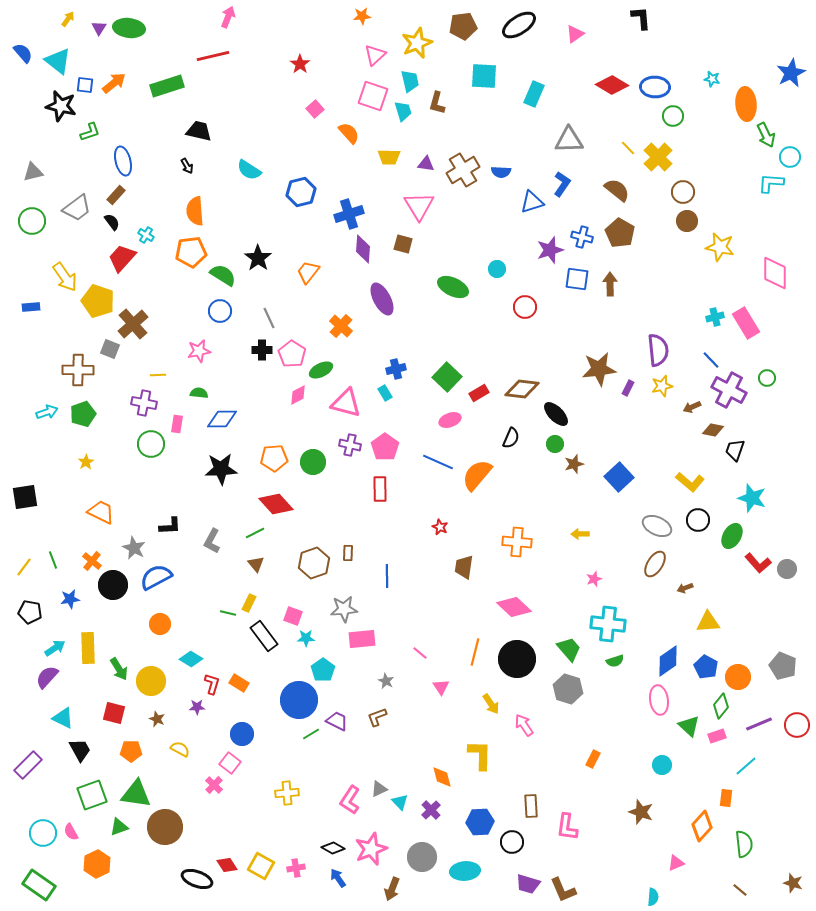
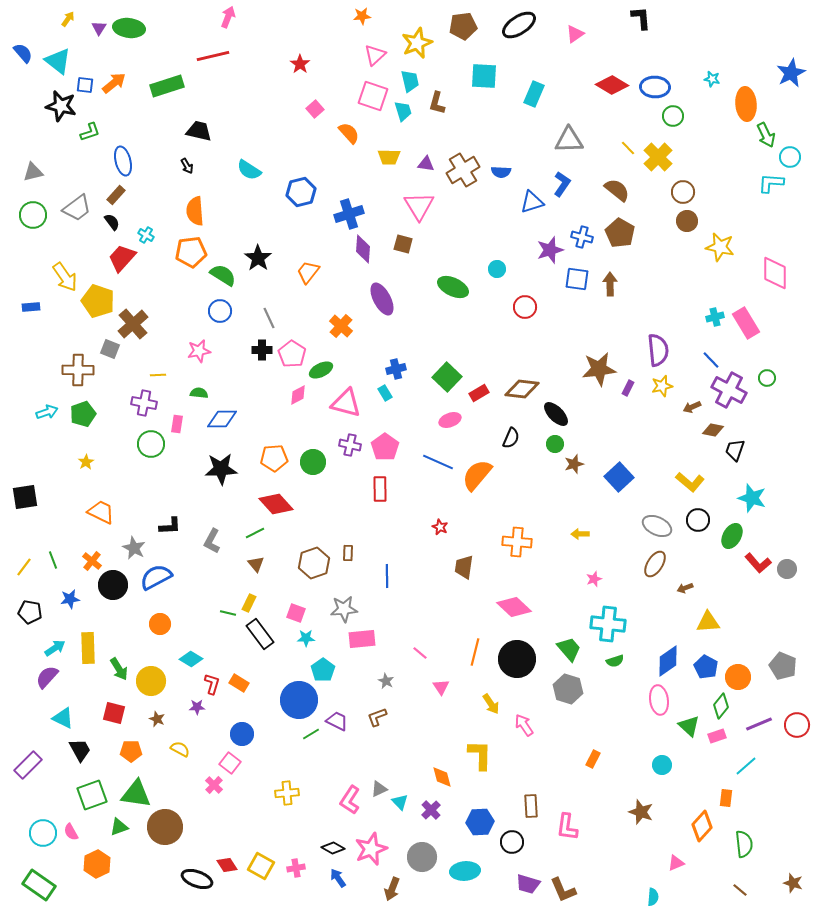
green circle at (32, 221): moved 1 px right, 6 px up
pink square at (293, 616): moved 3 px right, 3 px up
black rectangle at (264, 636): moved 4 px left, 2 px up
